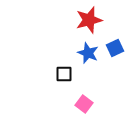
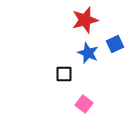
red star: moved 4 px left
blue square: moved 4 px up
